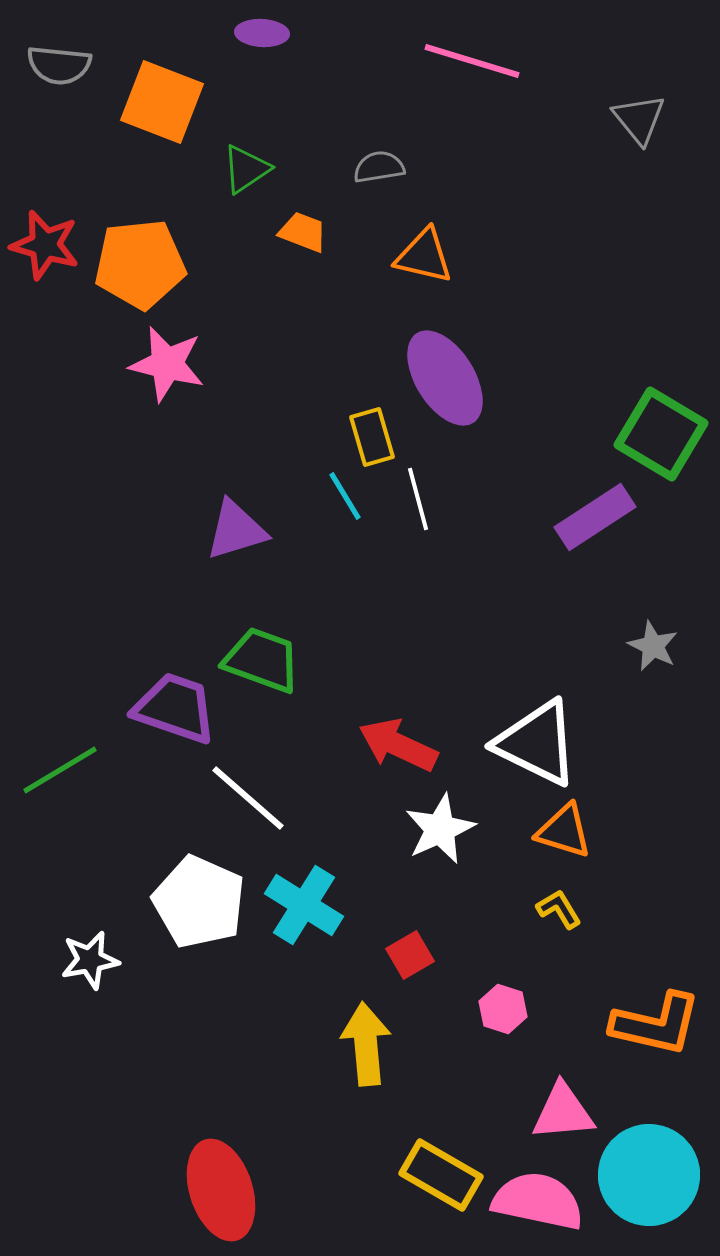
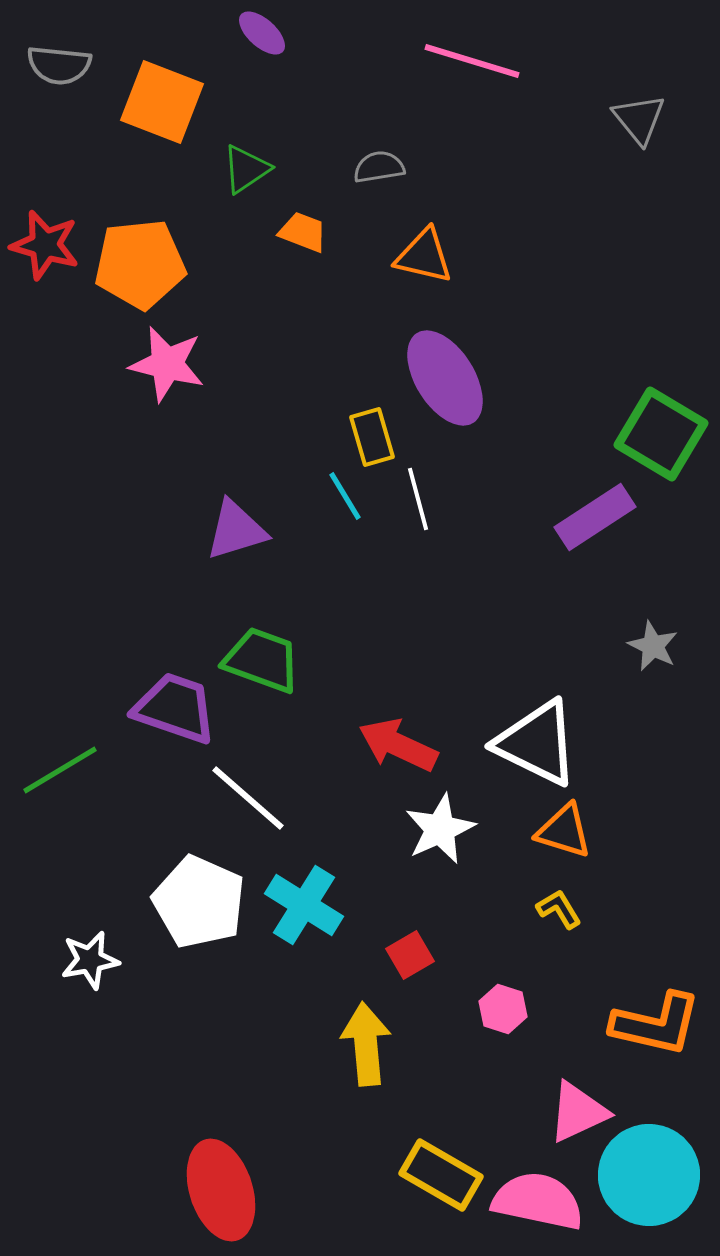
purple ellipse at (262, 33): rotated 39 degrees clockwise
pink triangle at (563, 1112): moved 15 px right; rotated 20 degrees counterclockwise
